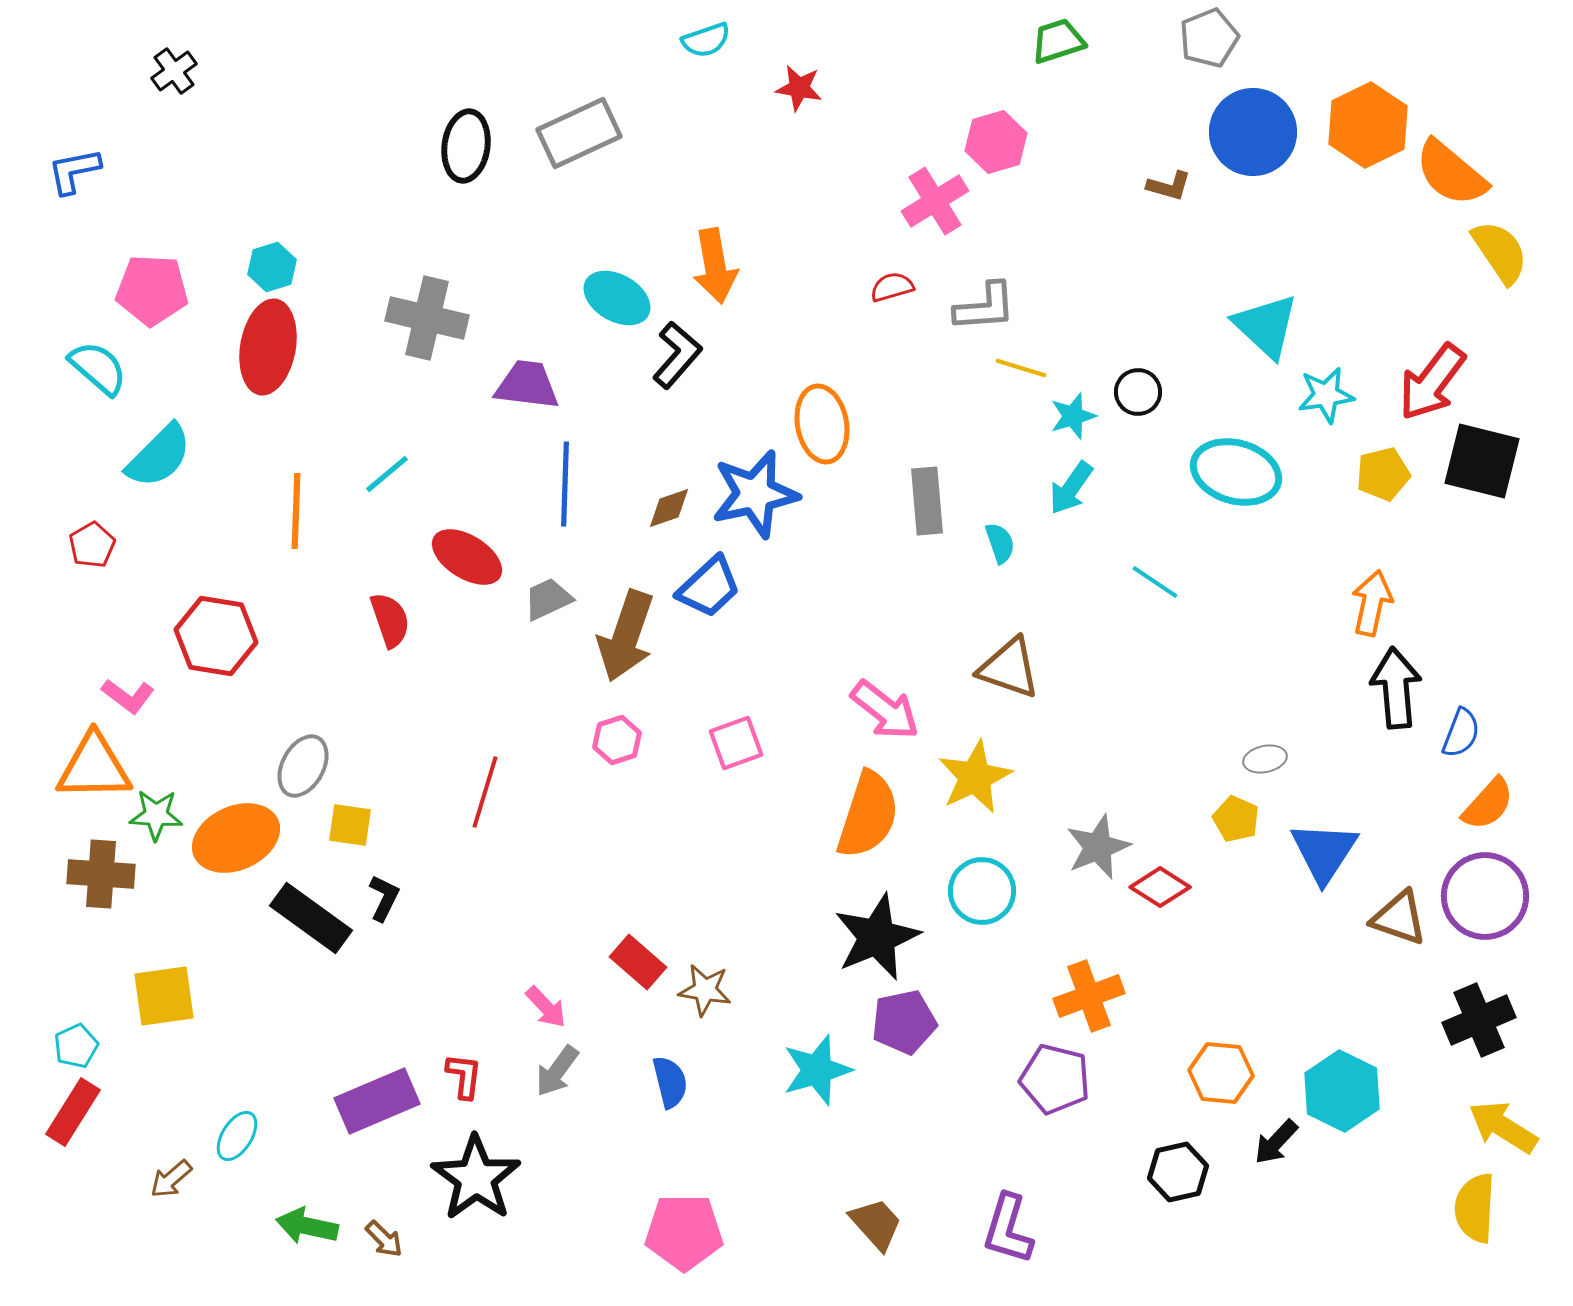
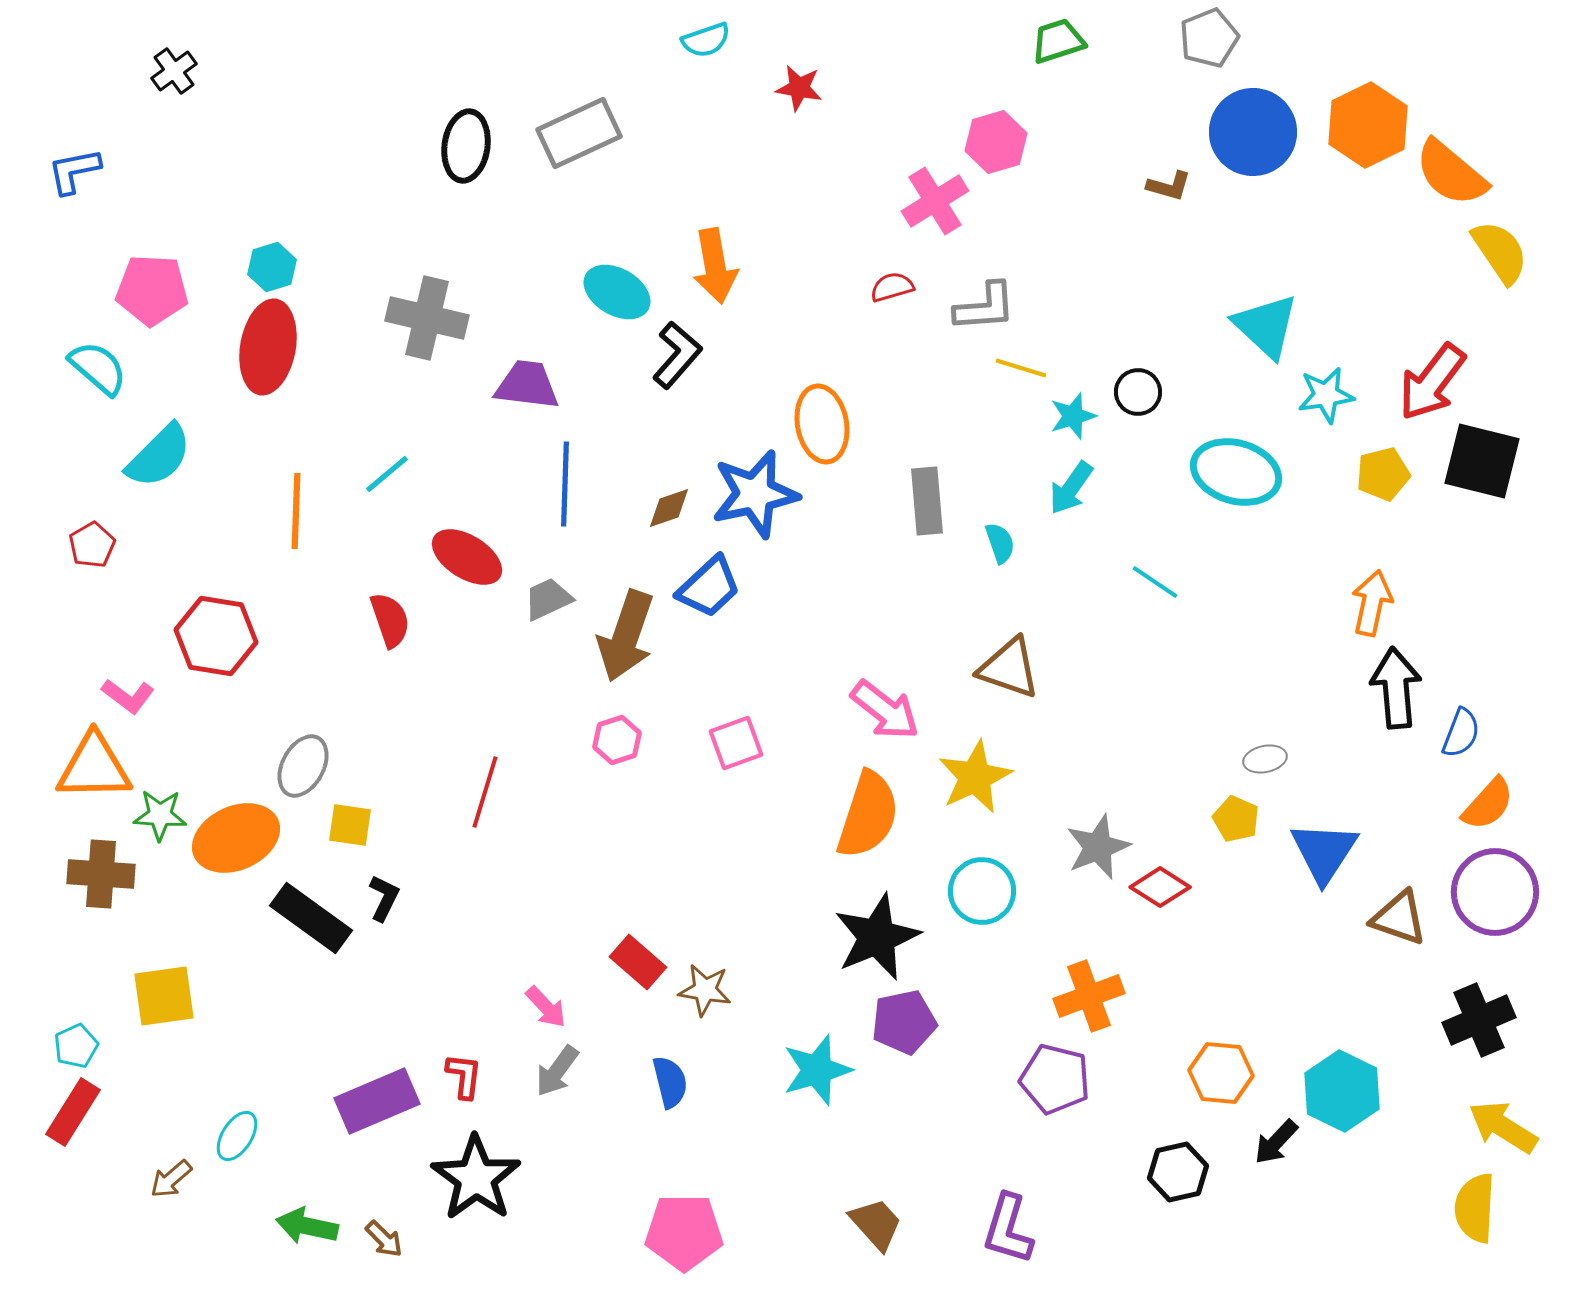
cyan ellipse at (617, 298): moved 6 px up
green star at (156, 815): moved 4 px right
purple circle at (1485, 896): moved 10 px right, 4 px up
